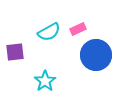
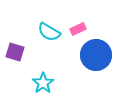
cyan semicircle: rotated 60 degrees clockwise
purple square: rotated 24 degrees clockwise
cyan star: moved 2 px left, 2 px down
